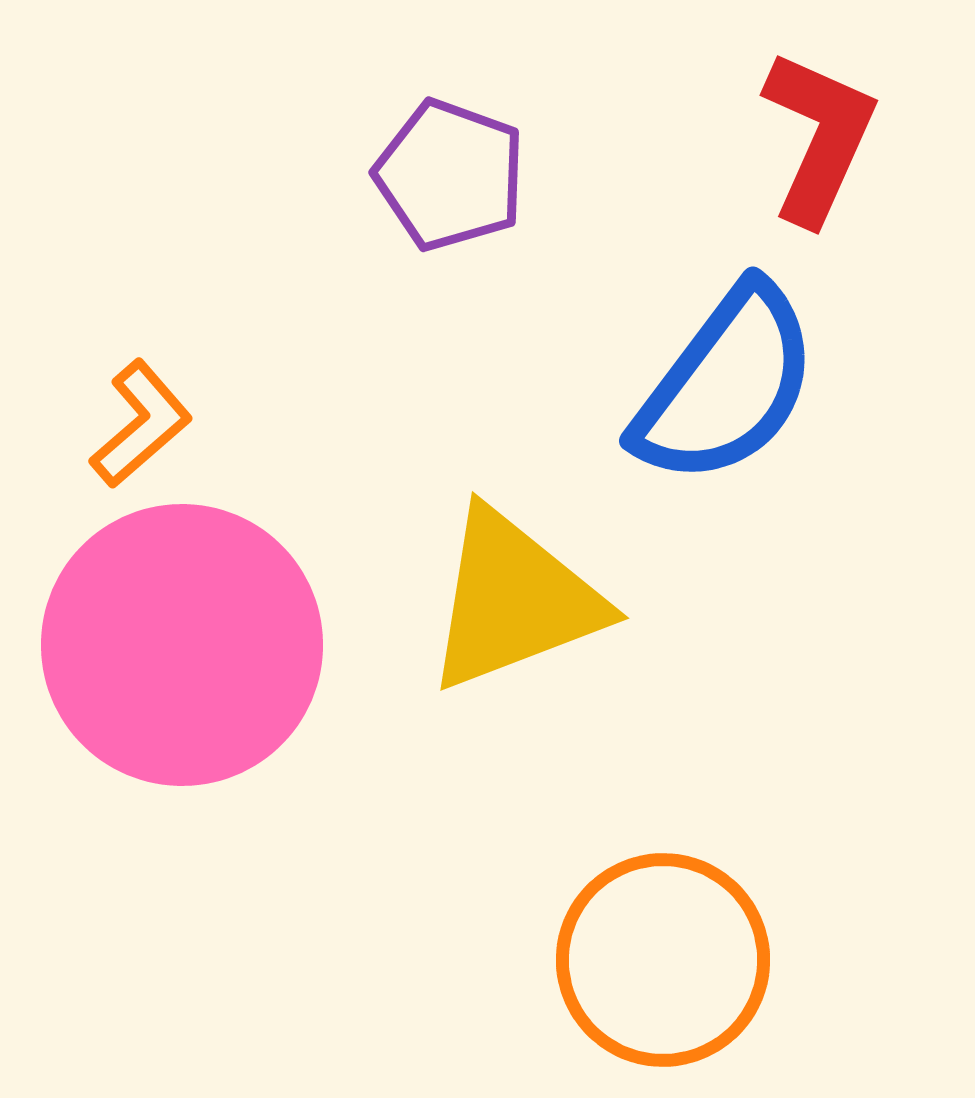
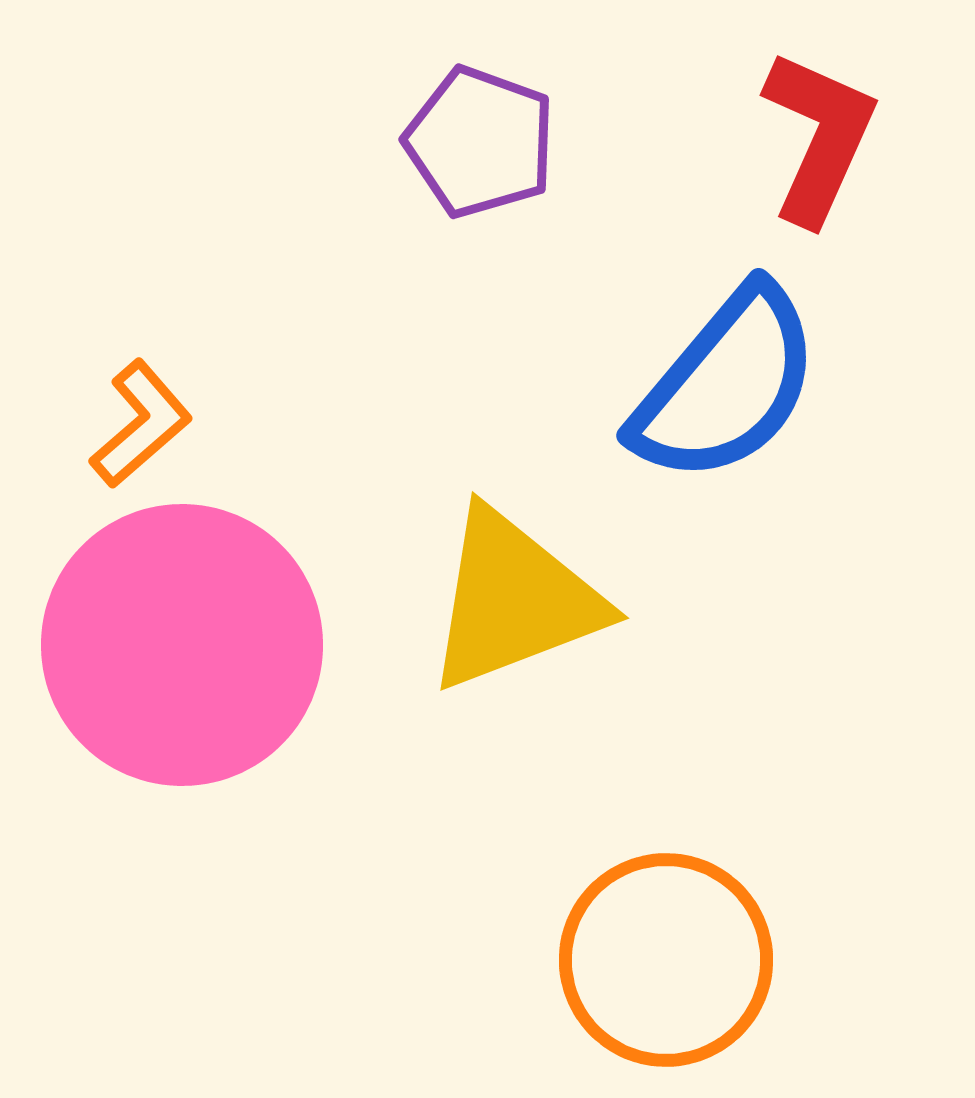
purple pentagon: moved 30 px right, 33 px up
blue semicircle: rotated 3 degrees clockwise
orange circle: moved 3 px right
